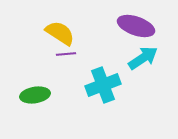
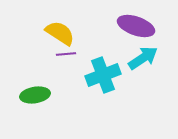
cyan cross: moved 10 px up
